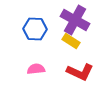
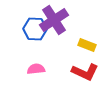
purple cross: moved 21 px left; rotated 28 degrees clockwise
yellow rectangle: moved 16 px right, 4 px down; rotated 12 degrees counterclockwise
red L-shape: moved 5 px right
